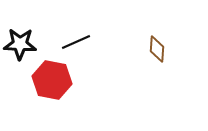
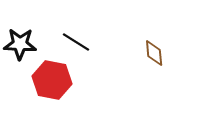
black line: rotated 56 degrees clockwise
brown diamond: moved 3 px left, 4 px down; rotated 8 degrees counterclockwise
